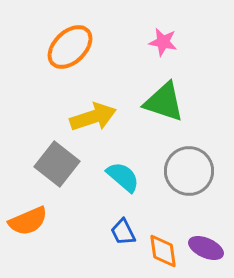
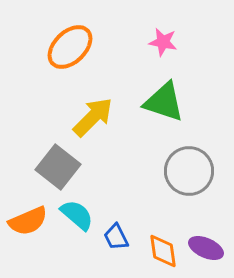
yellow arrow: rotated 27 degrees counterclockwise
gray square: moved 1 px right, 3 px down
cyan semicircle: moved 46 px left, 38 px down
blue trapezoid: moved 7 px left, 5 px down
